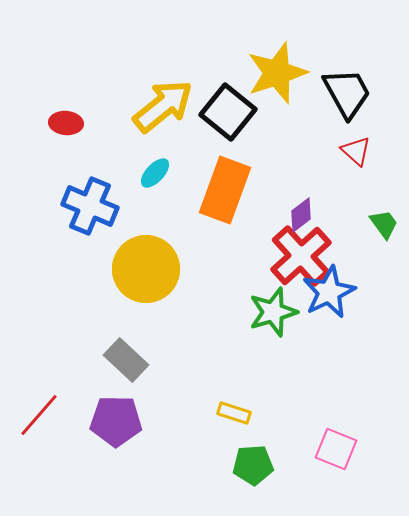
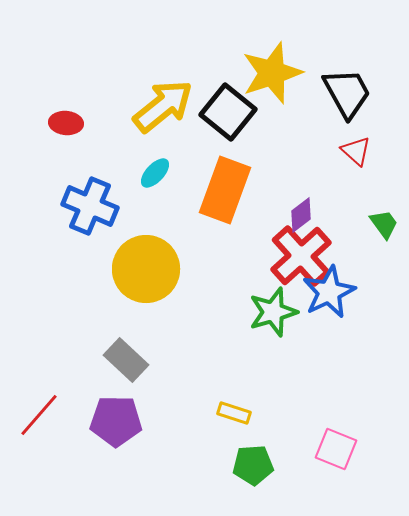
yellow star: moved 5 px left
